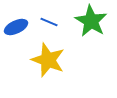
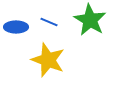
green star: moved 1 px left, 1 px up
blue ellipse: rotated 25 degrees clockwise
